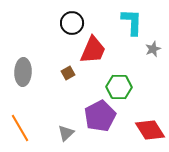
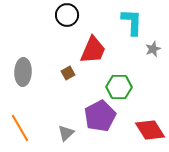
black circle: moved 5 px left, 8 px up
